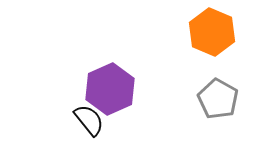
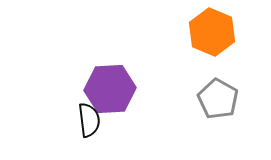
purple hexagon: rotated 21 degrees clockwise
black semicircle: rotated 32 degrees clockwise
